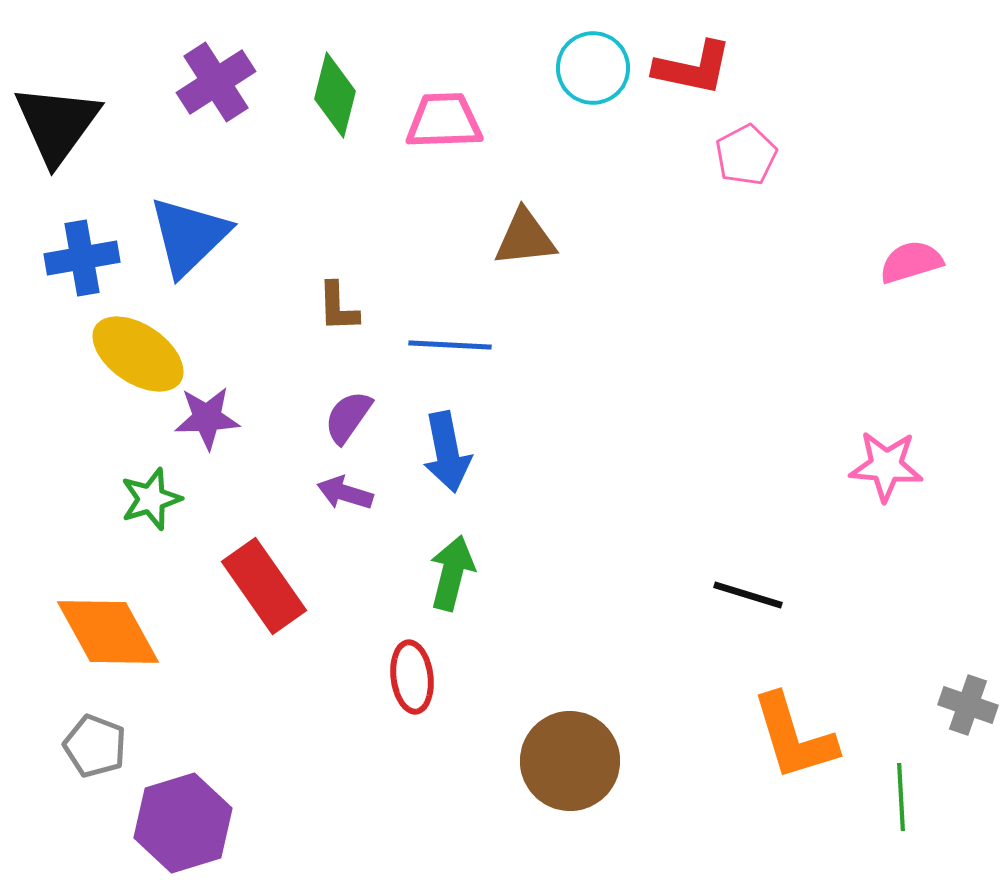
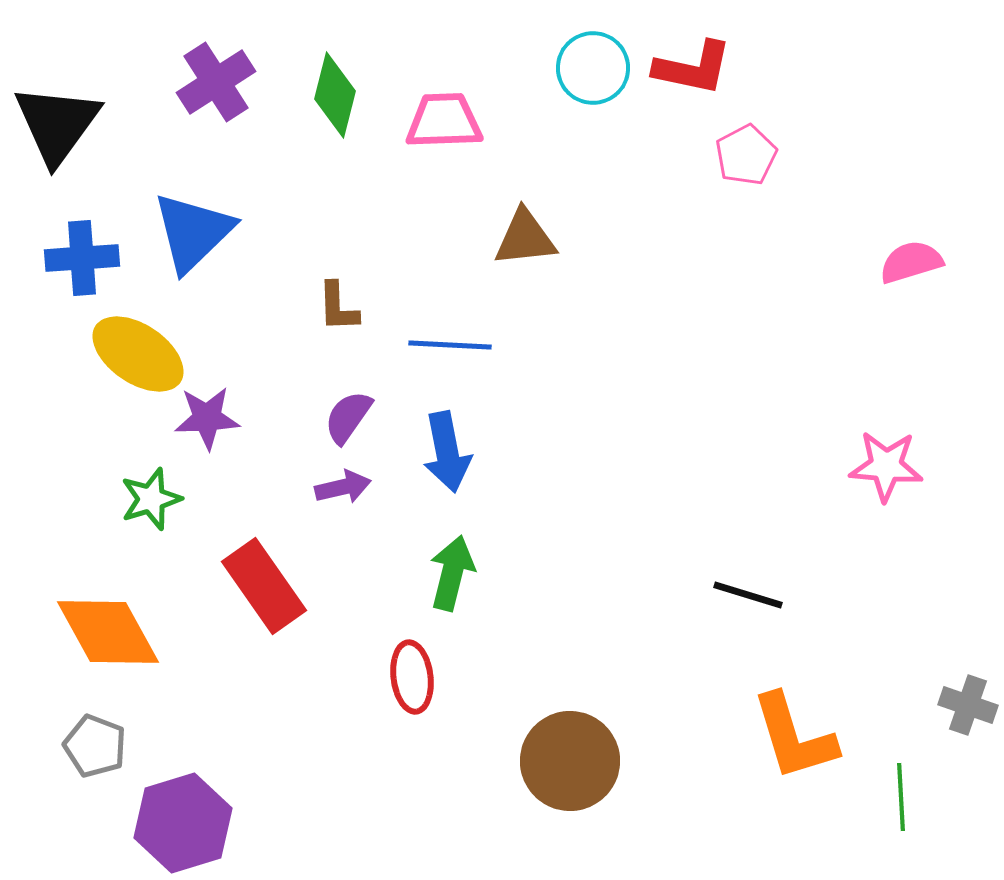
blue triangle: moved 4 px right, 4 px up
blue cross: rotated 6 degrees clockwise
purple arrow: moved 2 px left, 6 px up; rotated 150 degrees clockwise
